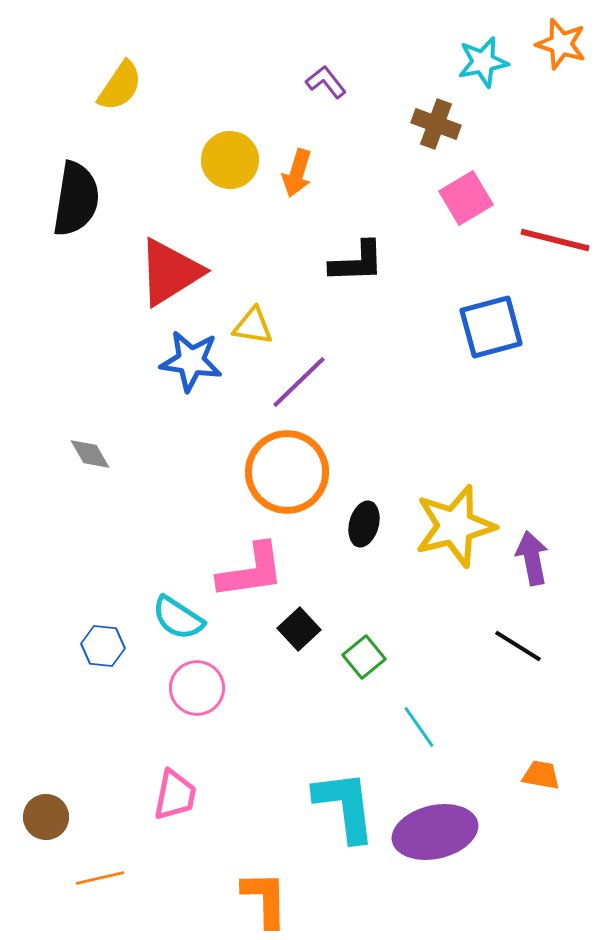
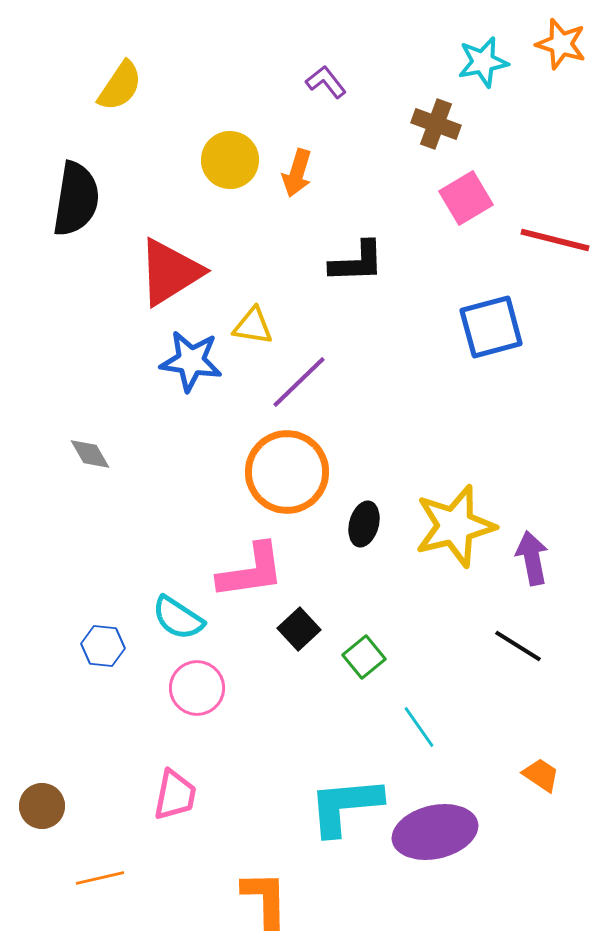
orange trapezoid: rotated 24 degrees clockwise
cyan L-shape: rotated 88 degrees counterclockwise
brown circle: moved 4 px left, 11 px up
